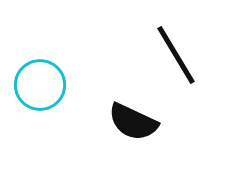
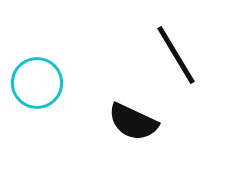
cyan circle: moved 3 px left, 2 px up
